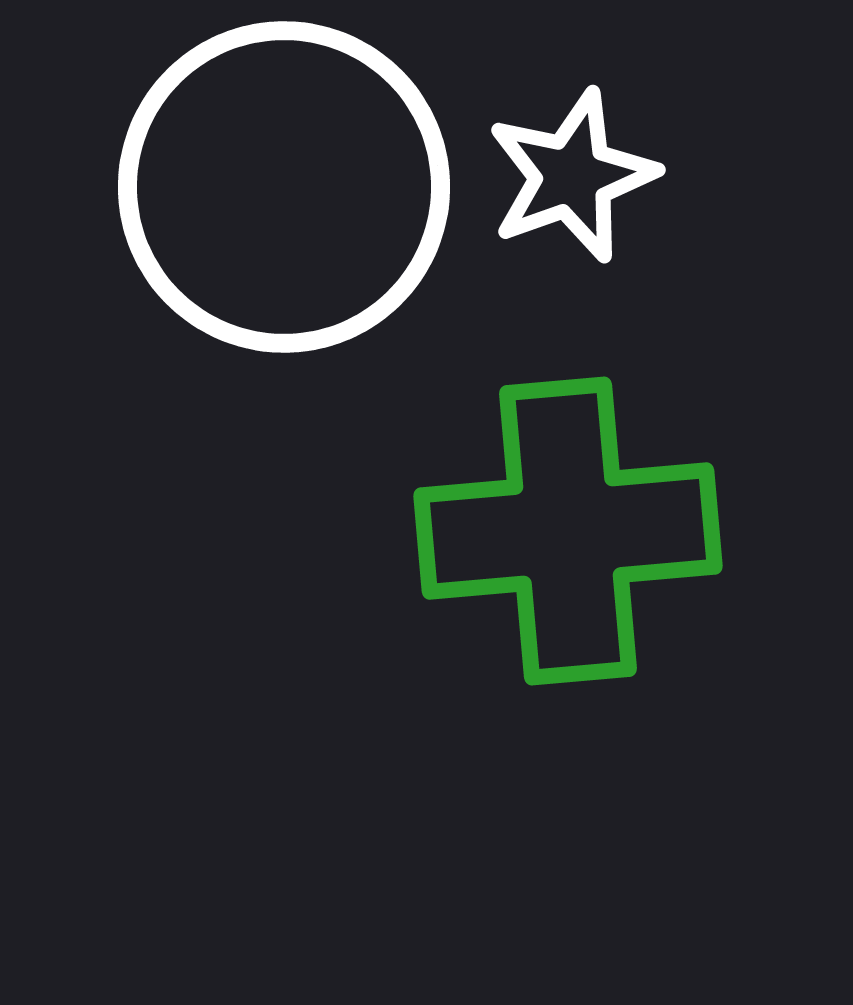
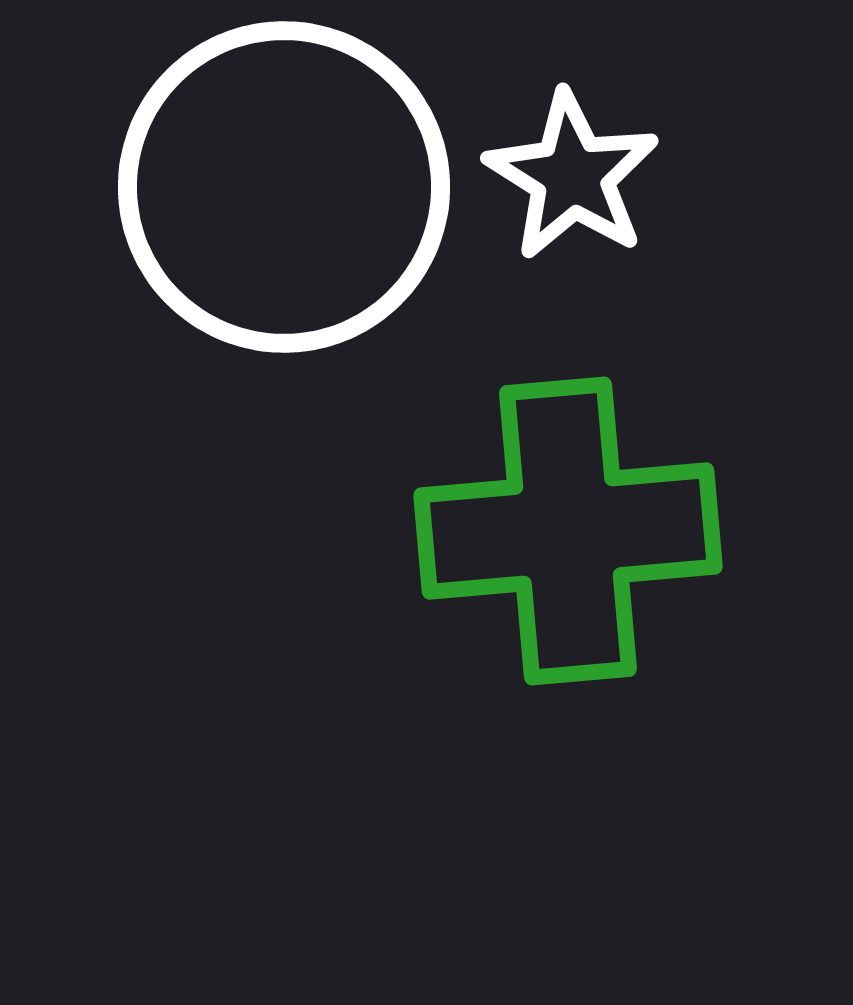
white star: rotated 20 degrees counterclockwise
